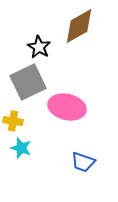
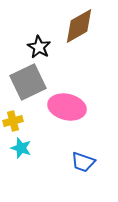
yellow cross: rotated 24 degrees counterclockwise
